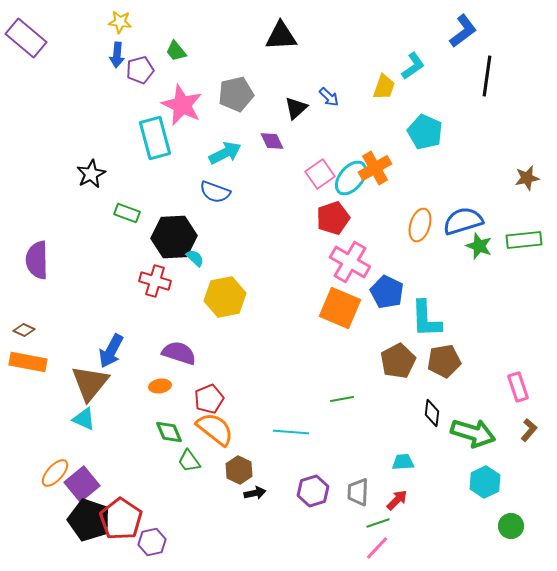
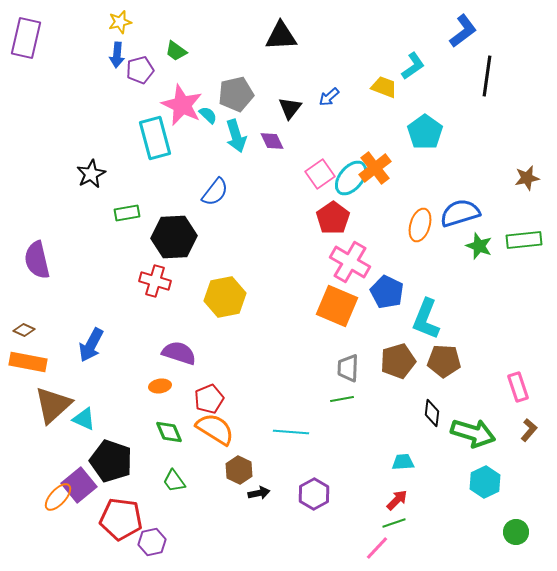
yellow star at (120, 22): rotated 20 degrees counterclockwise
purple rectangle at (26, 38): rotated 63 degrees clockwise
green trapezoid at (176, 51): rotated 15 degrees counterclockwise
yellow trapezoid at (384, 87): rotated 88 degrees counterclockwise
blue arrow at (329, 97): rotated 95 degrees clockwise
black triangle at (296, 108): moved 6 px left; rotated 10 degrees counterclockwise
cyan pentagon at (425, 132): rotated 12 degrees clockwise
cyan arrow at (225, 153): moved 11 px right, 17 px up; rotated 100 degrees clockwise
orange cross at (375, 168): rotated 8 degrees counterclockwise
blue semicircle at (215, 192): rotated 72 degrees counterclockwise
green rectangle at (127, 213): rotated 30 degrees counterclockwise
red pentagon at (333, 218): rotated 16 degrees counterclockwise
blue semicircle at (463, 221): moved 3 px left, 8 px up
cyan semicircle at (195, 258): moved 13 px right, 143 px up
purple semicircle at (37, 260): rotated 12 degrees counterclockwise
orange square at (340, 308): moved 3 px left, 2 px up
cyan L-shape at (426, 319): rotated 24 degrees clockwise
blue arrow at (111, 351): moved 20 px left, 6 px up
brown pentagon at (398, 361): rotated 12 degrees clockwise
brown pentagon at (444, 361): rotated 12 degrees clockwise
brown triangle at (90, 383): moved 37 px left, 22 px down; rotated 9 degrees clockwise
orange semicircle at (215, 429): rotated 6 degrees counterclockwise
green trapezoid at (189, 461): moved 15 px left, 20 px down
orange ellipse at (55, 473): moved 3 px right, 24 px down
purple square at (82, 484): moved 3 px left, 1 px down
purple hexagon at (313, 491): moved 1 px right, 3 px down; rotated 12 degrees counterclockwise
gray trapezoid at (358, 492): moved 10 px left, 124 px up
black arrow at (255, 493): moved 4 px right
red pentagon at (121, 519): rotated 27 degrees counterclockwise
black pentagon at (89, 520): moved 22 px right, 59 px up
green line at (378, 523): moved 16 px right
green circle at (511, 526): moved 5 px right, 6 px down
